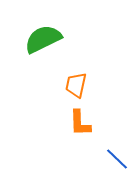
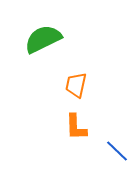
orange L-shape: moved 4 px left, 4 px down
blue line: moved 8 px up
